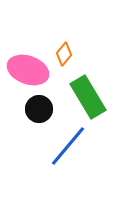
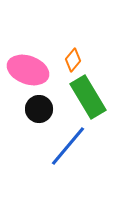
orange diamond: moved 9 px right, 6 px down
